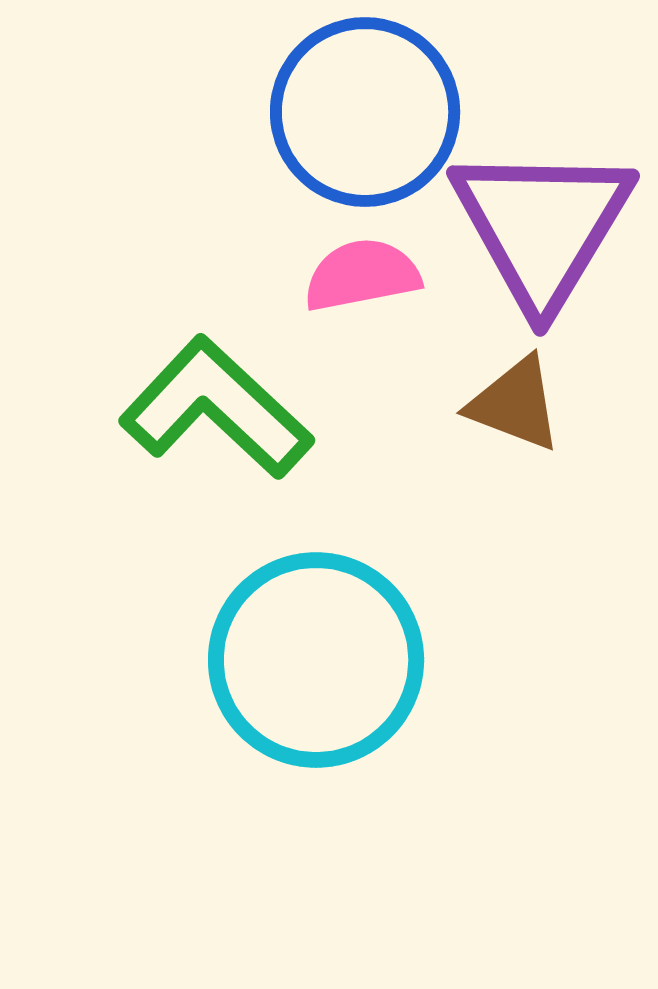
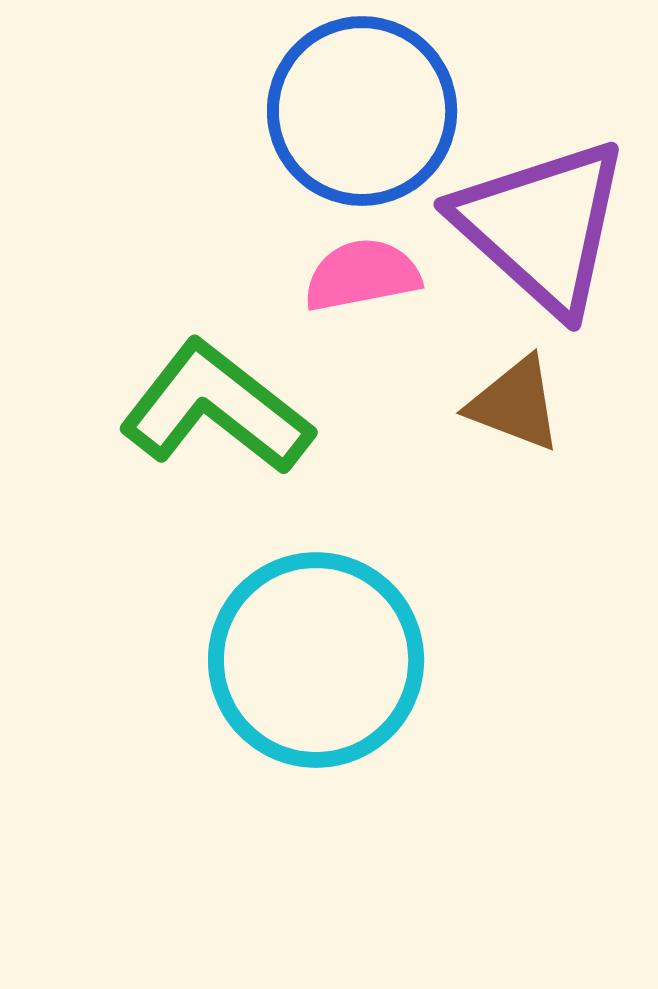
blue circle: moved 3 px left, 1 px up
purple triangle: rotated 19 degrees counterclockwise
green L-shape: rotated 5 degrees counterclockwise
